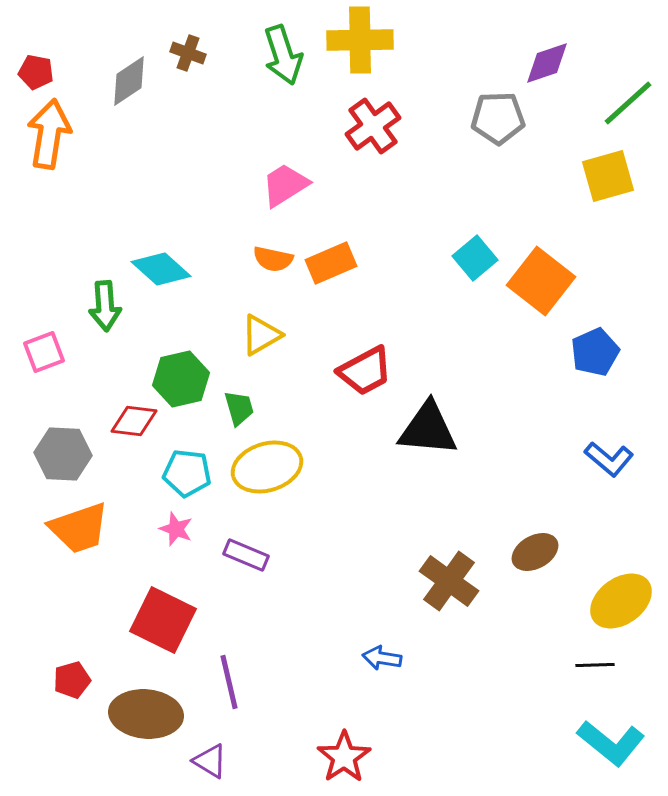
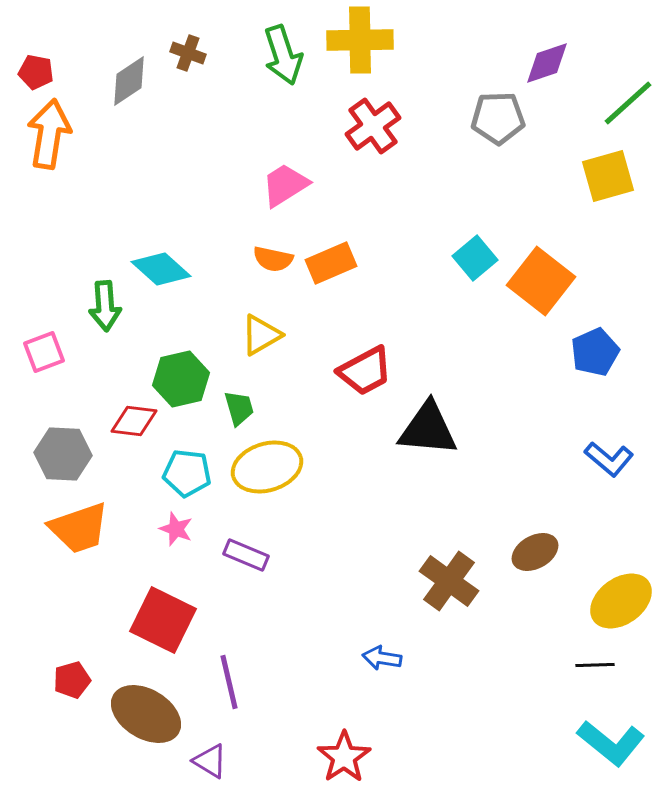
brown ellipse at (146, 714): rotated 26 degrees clockwise
